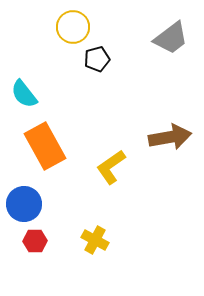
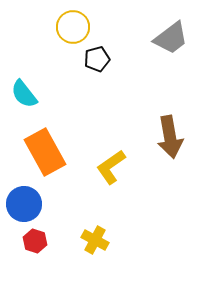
brown arrow: rotated 90 degrees clockwise
orange rectangle: moved 6 px down
red hexagon: rotated 20 degrees clockwise
